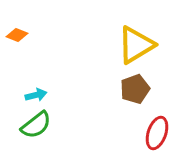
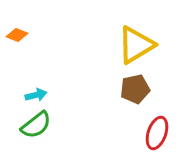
brown pentagon: rotated 8 degrees clockwise
